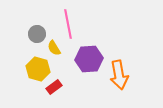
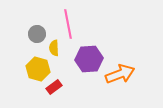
yellow semicircle: rotated 28 degrees clockwise
orange arrow: moved 1 px right, 1 px up; rotated 100 degrees counterclockwise
